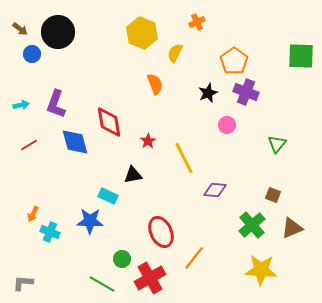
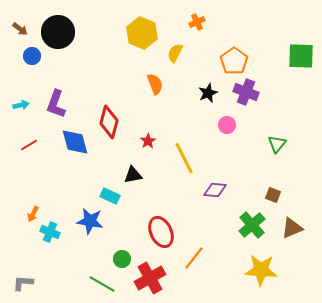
blue circle: moved 2 px down
red diamond: rotated 24 degrees clockwise
cyan rectangle: moved 2 px right
blue star: rotated 8 degrees clockwise
